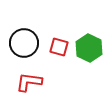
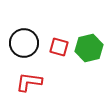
green hexagon: rotated 20 degrees clockwise
